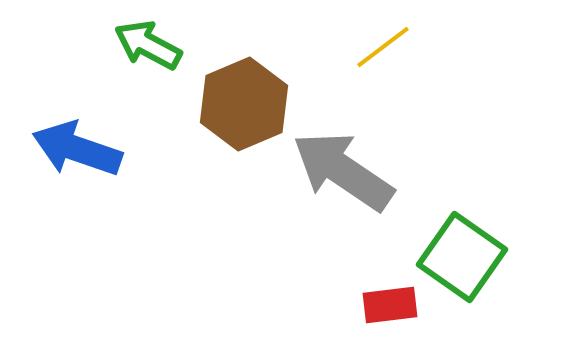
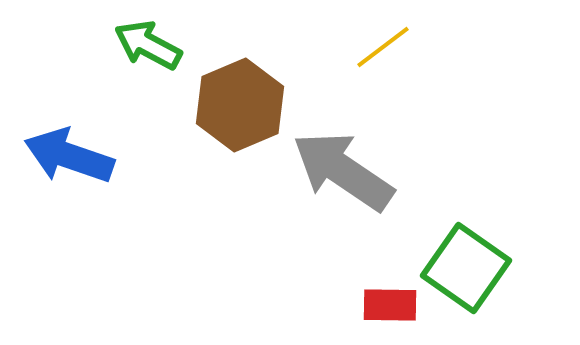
brown hexagon: moved 4 px left, 1 px down
blue arrow: moved 8 px left, 7 px down
green square: moved 4 px right, 11 px down
red rectangle: rotated 8 degrees clockwise
